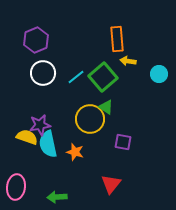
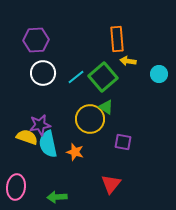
purple hexagon: rotated 20 degrees clockwise
